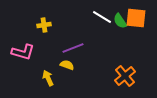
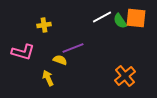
white line: rotated 60 degrees counterclockwise
yellow semicircle: moved 7 px left, 5 px up
